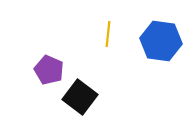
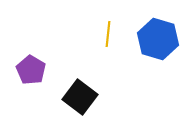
blue hexagon: moved 3 px left, 2 px up; rotated 9 degrees clockwise
purple pentagon: moved 18 px left; rotated 8 degrees clockwise
